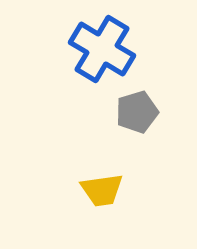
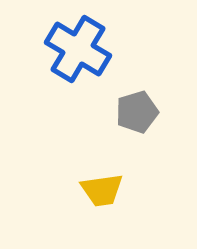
blue cross: moved 24 px left
